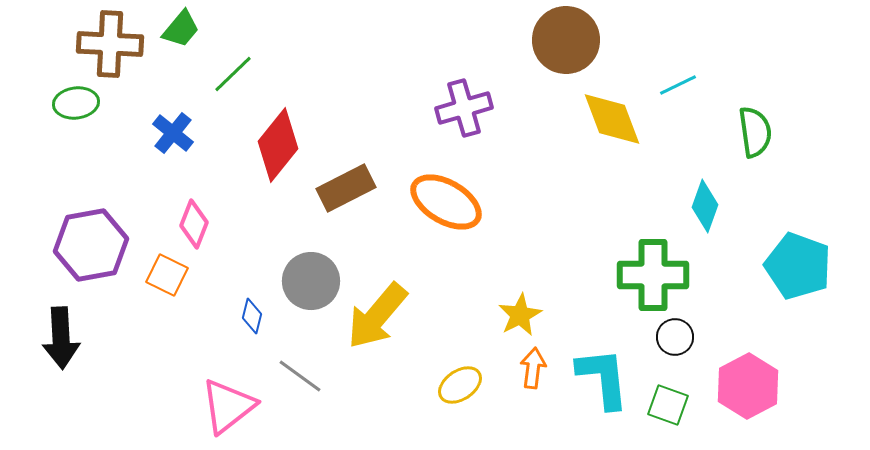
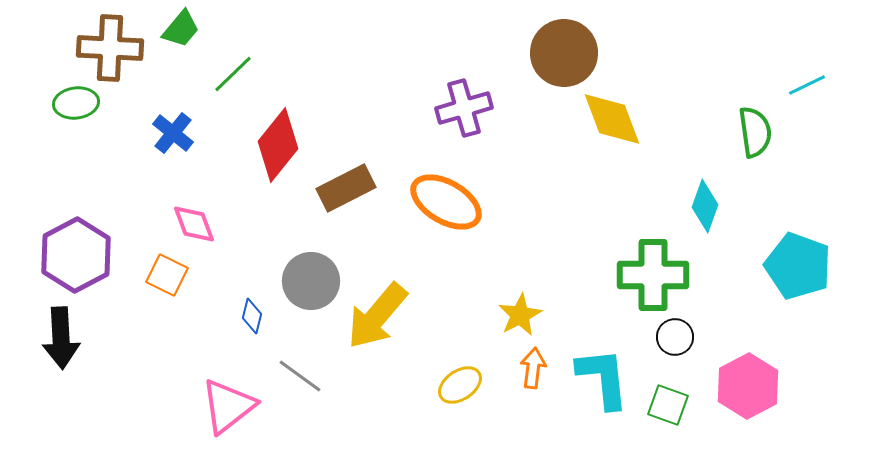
brown circle: moved 2 px left, 13 px down
brown cross: moved 4 px down
cyan line: moved 129 px right
pink diamond: rotated 42 degrees counterclockwise
purple hexagon: moved 15 px left, 10 px down; rotated 18 degrees counterclockwise
